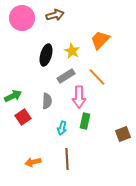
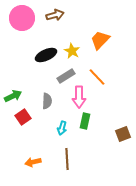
black ellipse: rotated 50 degrees clockwise
